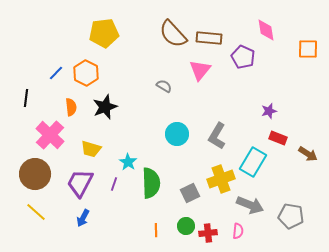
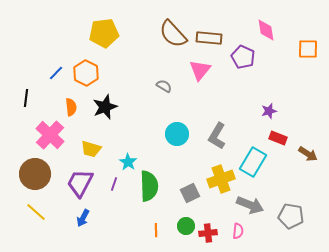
green semicircle: moved 2 px left, 3 px down
